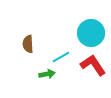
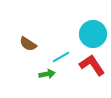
cyan circle: moved 2 px right, 1 px down
brown semicircle: rotated 54 degrees counterclockwise
red L-shape: moved 1 px left
